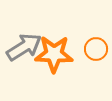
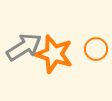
orange star: rotated 15 degrees clockwise
